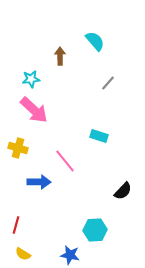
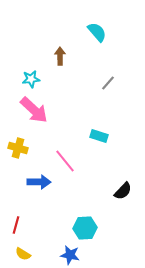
cyan semicircle: moved 2 px right, 9 px up
cyan hexagon: moved 10 px left, 2 px up
